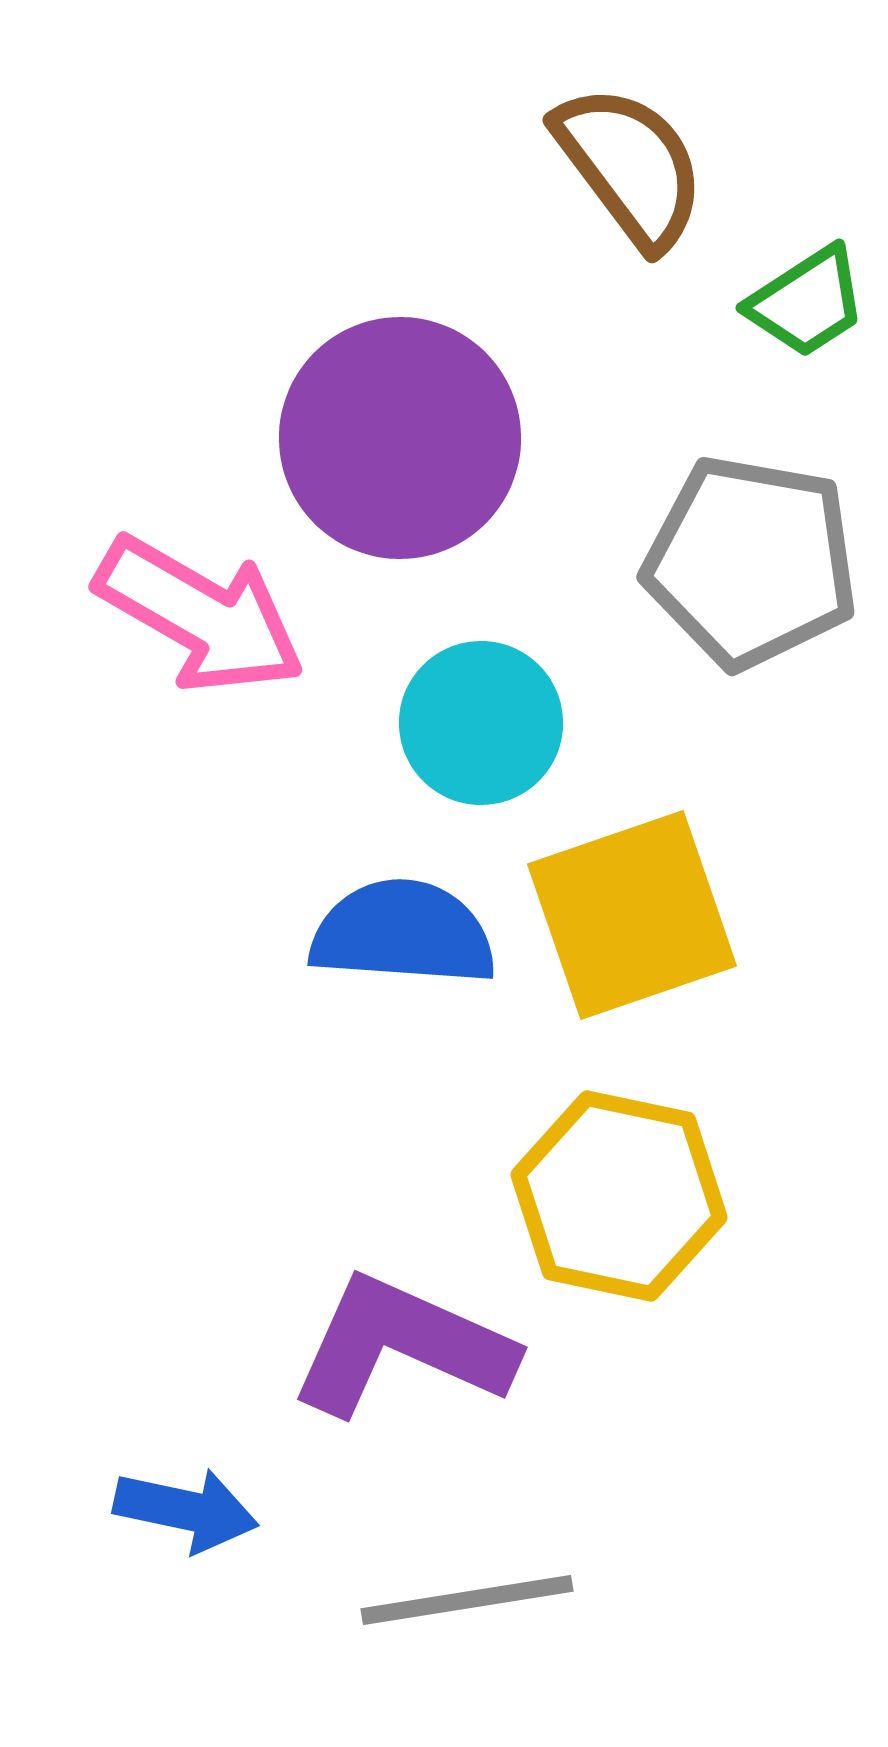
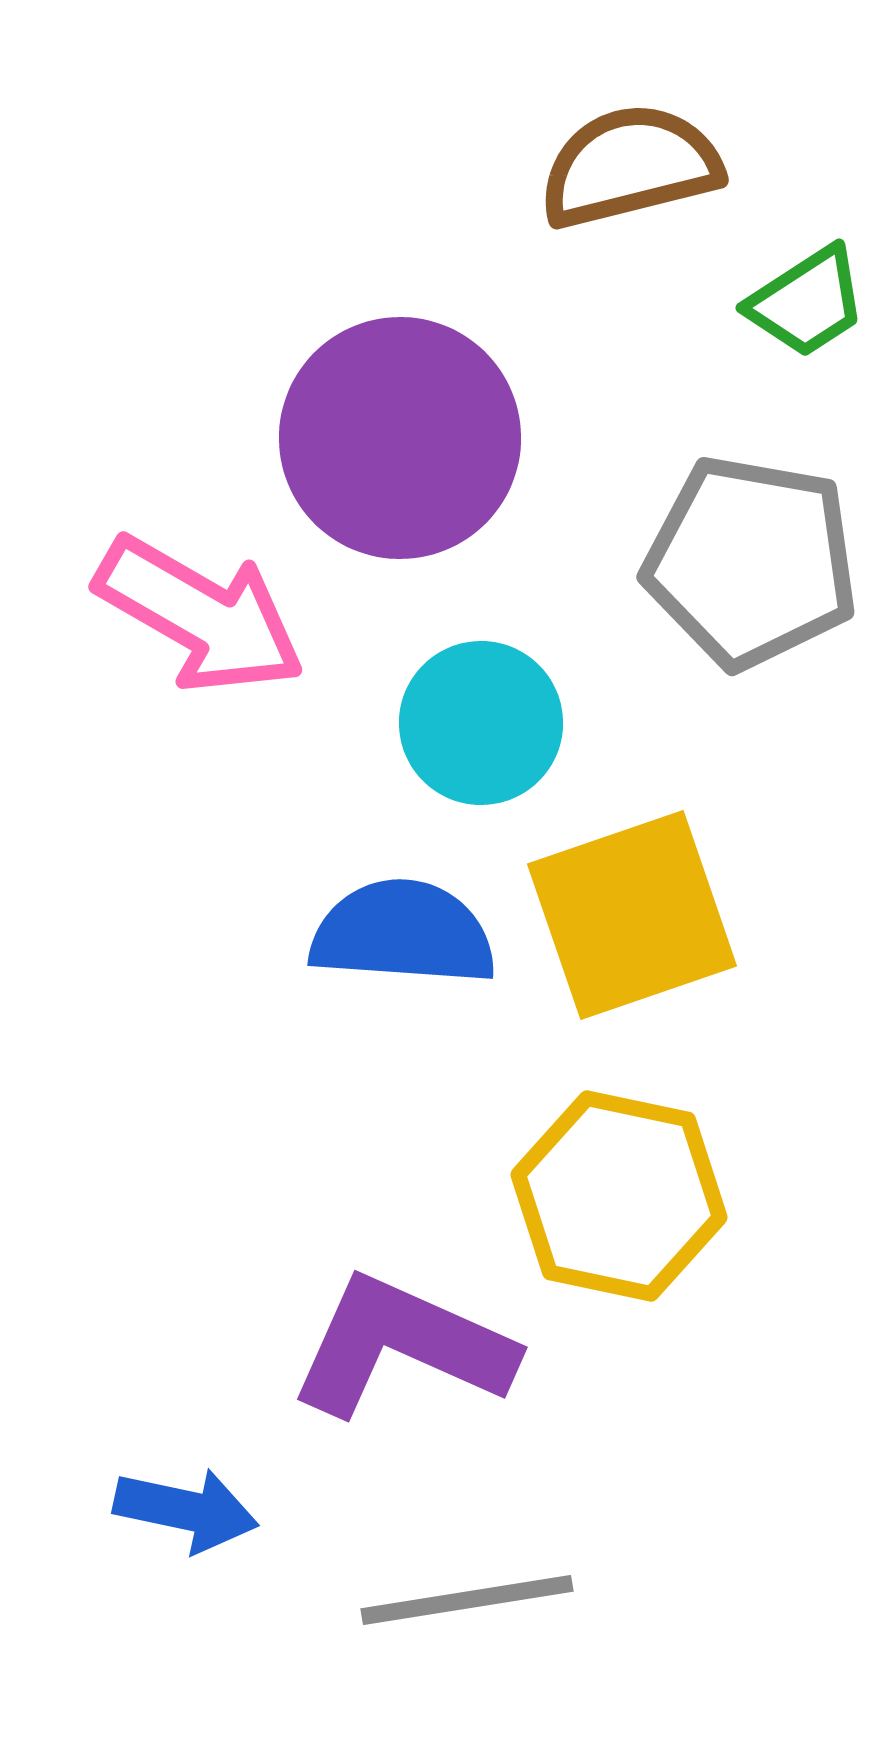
brown semicircle: rotated 67 degrees counterclockwise
